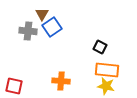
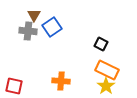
brown triangle: moved 8 px left, 1 px down
black square: moved 1 px right, 3 px up
orange rectangle: rotated 20 degrees clockwise
yellow star: rotated 24 degrees clockwise
